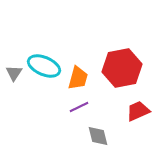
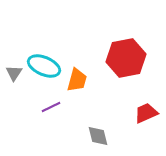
red hexagon: moved 4 px right, 10 px up
orange trapezoid: moved 1 px left, 2 px down
purple line: moved 28 px left
red trapezoid: moved 8 px right, 2 px down
